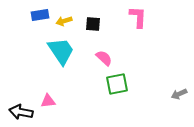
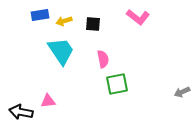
pink L-shape: rotated 125 degrees clockwise
pink semicircle: moved 1 px left, 1 px down; rotated 36 degrees clockwise
gray arrow: moved 3 px right, 2 px up
